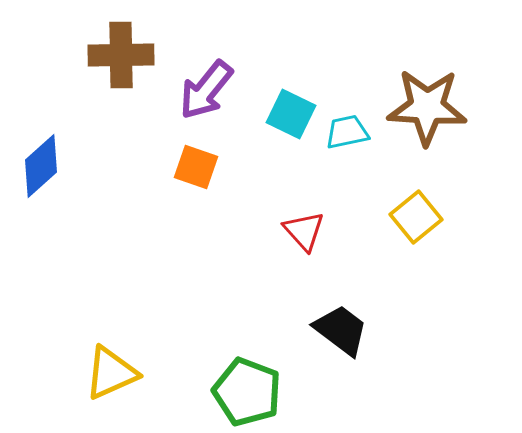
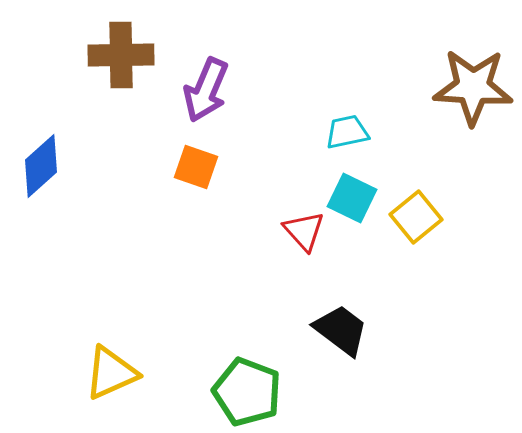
purple arrow: rotated 16 degrees counterclockwise
brown star: moved 46 px right, 20 px up
cyan square: moved 61 px right, 84 px down
